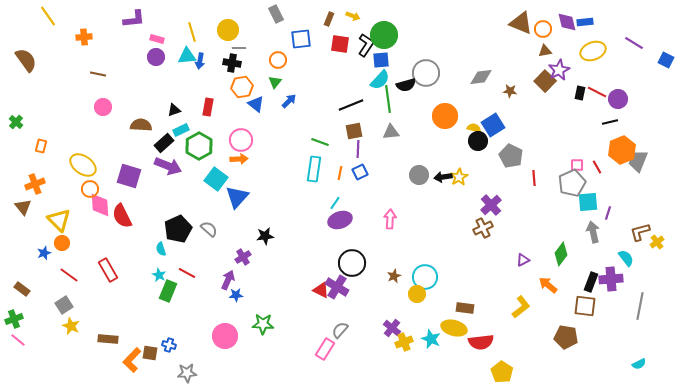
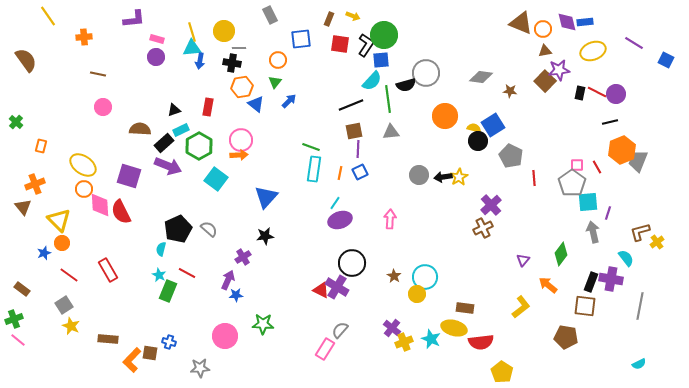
gray rectangle at (276, 14): moved 6 px left, 1 px down
yellow circle at (228, 30): moved 4 px left, 1 px down
cyan triangle at (187, 56): moved 5 px right, 8 px up
purple star at (559, 70): rotated 20 degrees clockwise
gray diamond at (481, 77): rotated 15 degrees clockwise
cyan semicircle at (380, 80): moved 8 px left, 1 px down
purple circle at (618, 99): moved 2 px left, 5 px up
brown semicircle at (141, 125): moved 1 px left, 4 px down
green line at (320, 142): moved 9 px left, 5 px down
orange arrow at (239, 159): moved 4 px up
gray pentagon at (572, 183): rotated 12 degrees counterclockwise
orange circle at (90, 189): moved 6 px left
blue triangle at (237, 197): moved 29 px right
red semicircle at (122, 216): moved 1 px left, 4 px up
cyan semicircle at (161, 249): rotated 32 degrees clockwise
purple triangle at (523, 260): rotated 24 degrees counterclockwise
brown star at (394, 276): rotated 16 degrees counterclockwise
purple cross at (611, 279): rotated 15 degrees clockwise
blue cross at (169, 345): moved 3 px up
gray star at (187, 373): moved 13 px right, 5 px up
